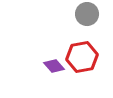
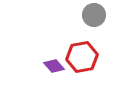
gray circle: moved 7 px right, 1 px down
